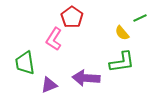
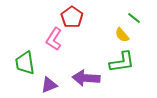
green line: moved 6 px left; rotated 64 degrees clockwise
yellow semicircle: moved 2 px down
